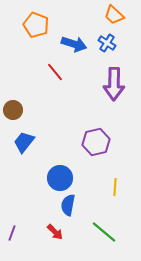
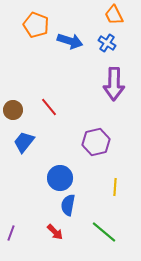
orange trapezoid: rotated 20 degrees clockwise
blue arrow: moved 4 px left, 3 px up
red line: moved 6 px left, 35 px down
purple line: moved 1 px left
